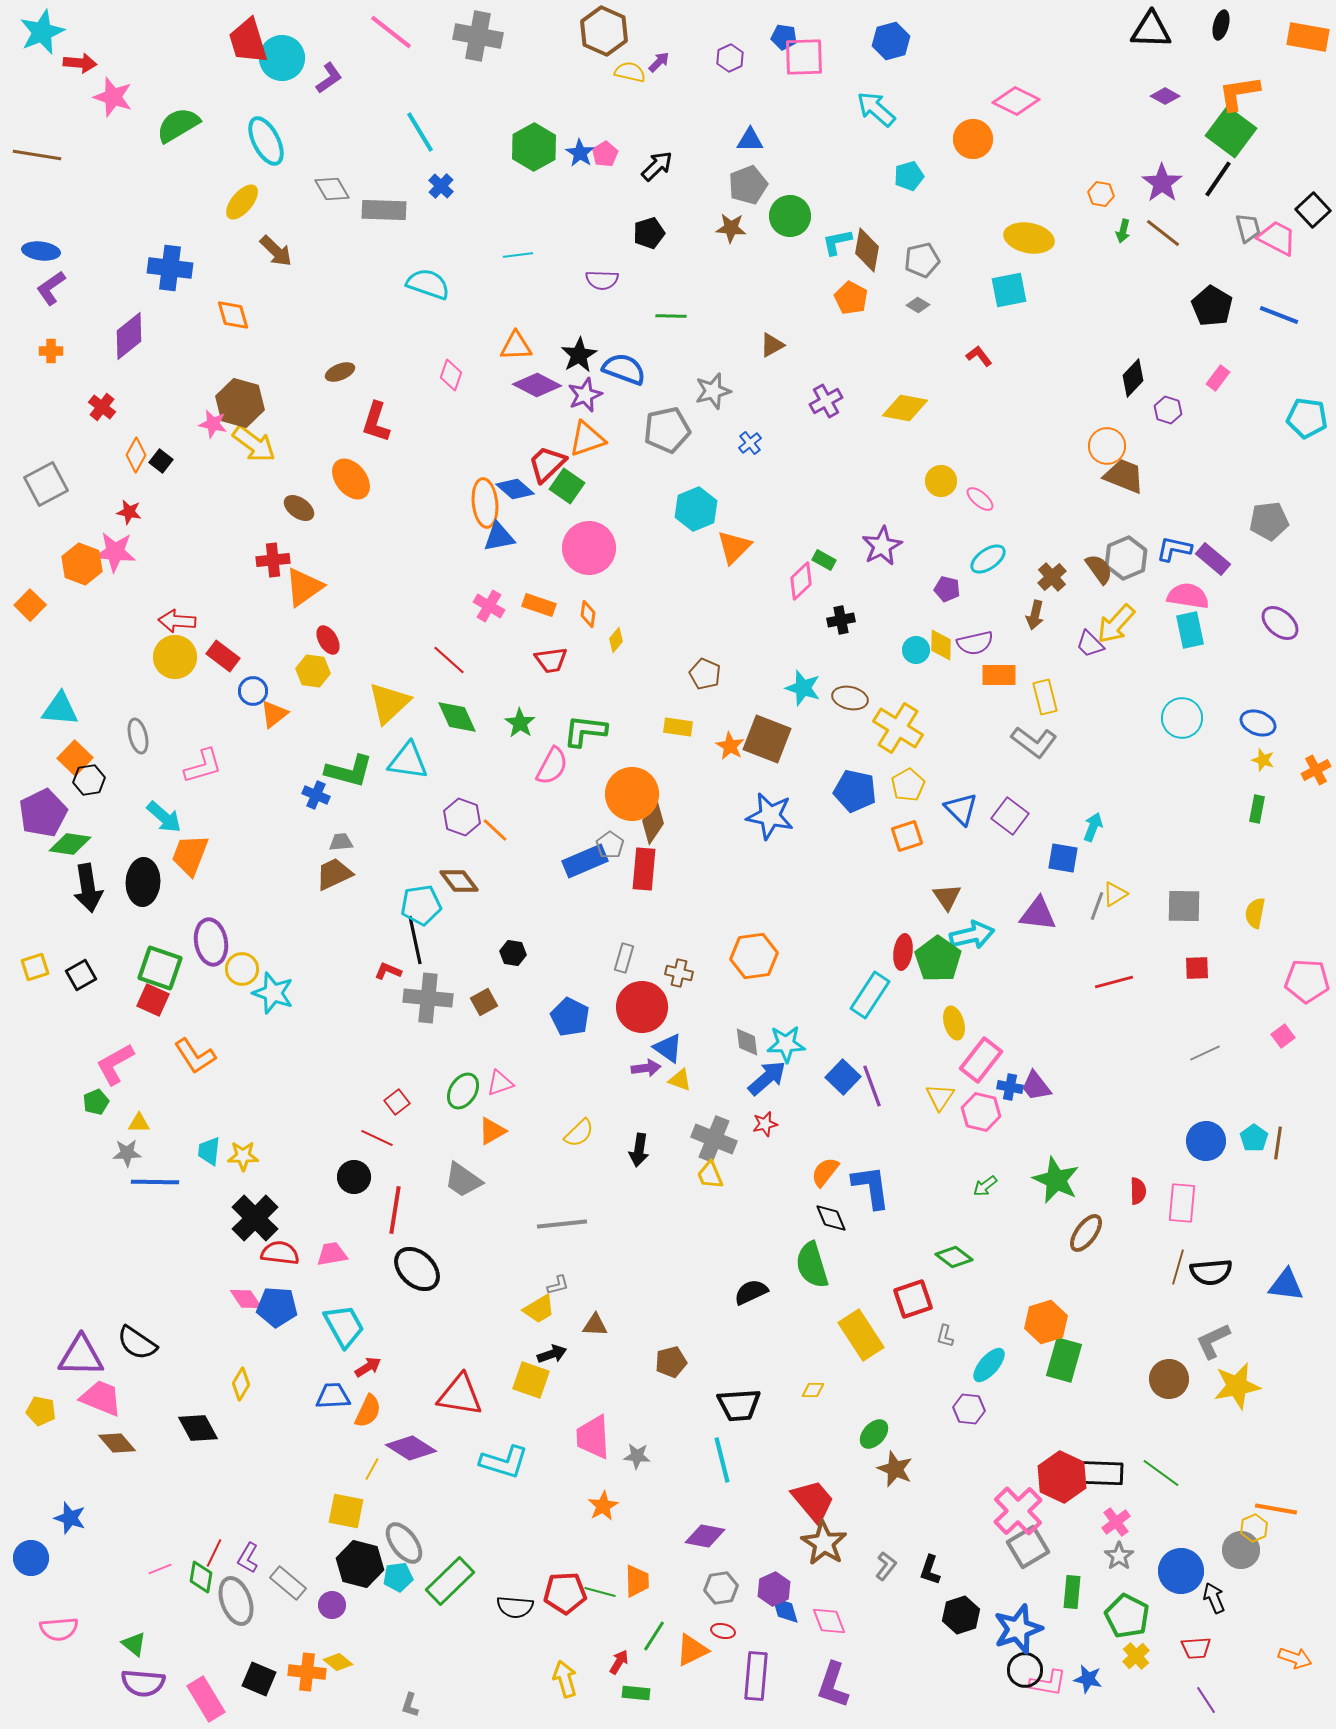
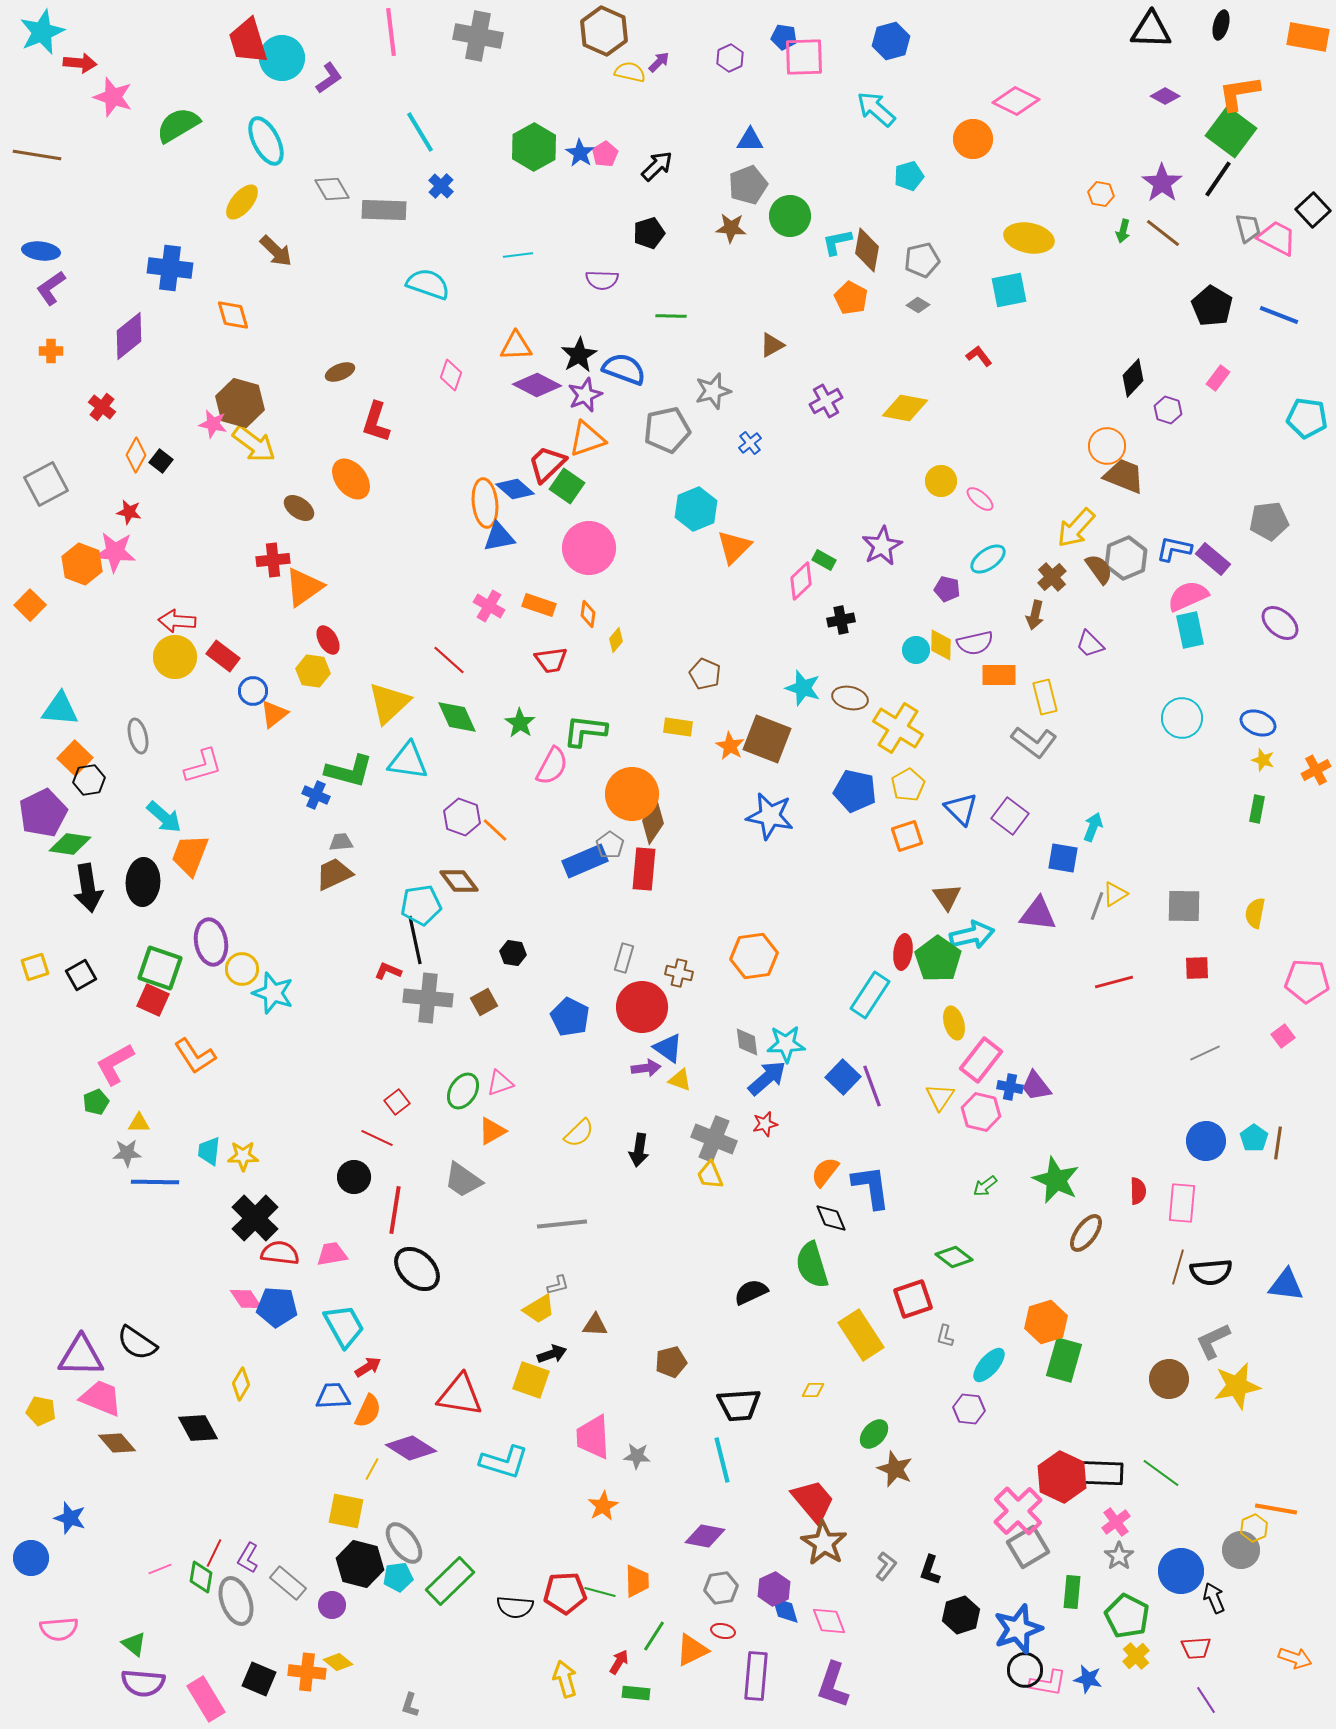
pink line at (391, 32): rotated 45 degrees clockwise
pink semicircle at (1188, 596): rotated 33 degrees counterclockwise
yellow arrow at (1116, 624): moved 40 px left, 96 px up
